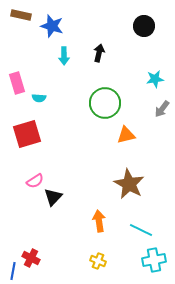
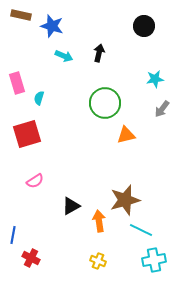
cyan arrow: rotated 66 degrees counterclockwise
cyan semicircle: rotated 104 degrees clockwise
brown star: moved 4 px left, 16 px down; rotated 28 degrees clockwise
black triangle: moved 18 px right, 9 px down; rotated 18 degrees clockwise
blue line: moved 36 px up
